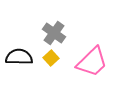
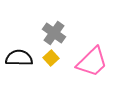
black semicircle: moved 1 px down
